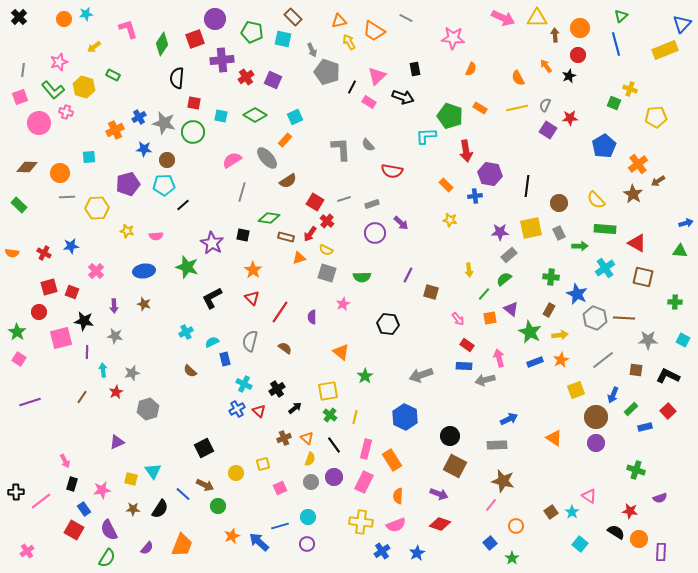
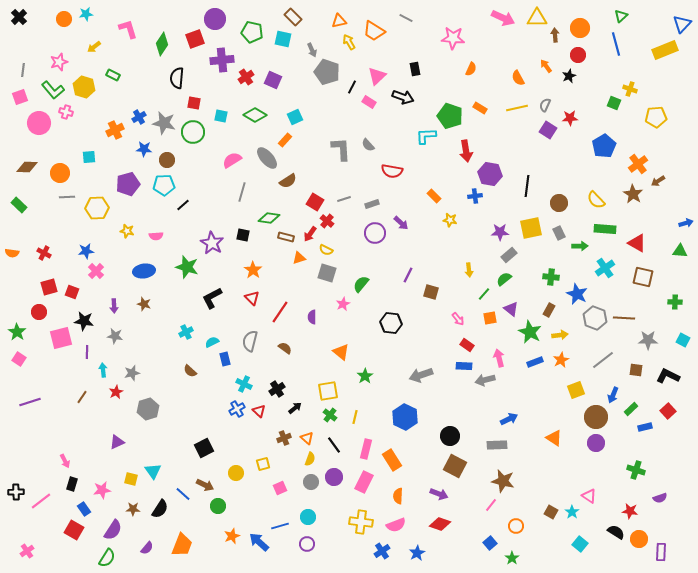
orange rectangle at (446, 185): moved 12 px left, 11 px down
blue star at (71, 246): moved 15 px right, 5 px down
green semicircle at (362, 277): moved 1 px left, 7 px down; rotated 132 degrees clockwise
black hexagon at (388, 324): moved 3 px right, 1 px up
brown square at (551, 512): rotated 24 degrees counterclockwise
purple semicircle at (109, 530): moved 4 px right; rotated 120 degrees counterclockwise
